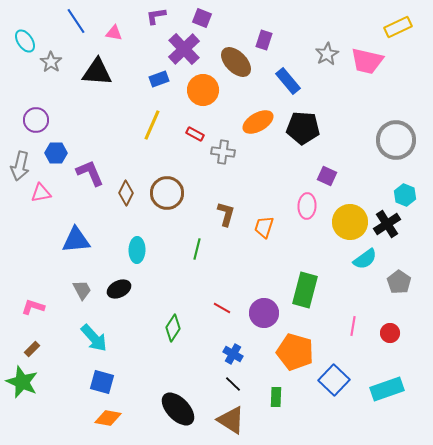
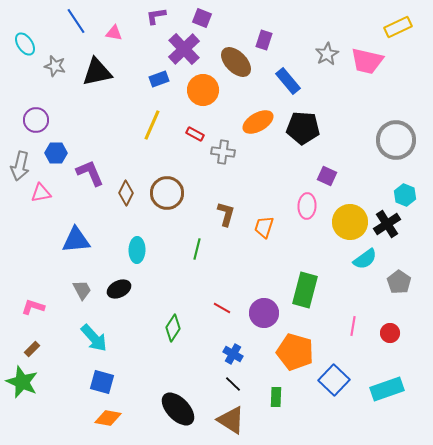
cyan ellipse at (25, 41): moved 3 px down
gray star at (51, 62): moved 4 px right, 4 px down; rotated 20 degrees counterclockwise
black triangle at (97, 72): rotated 16 degrees counterclockwise
